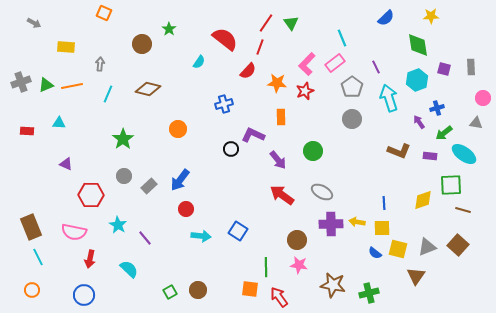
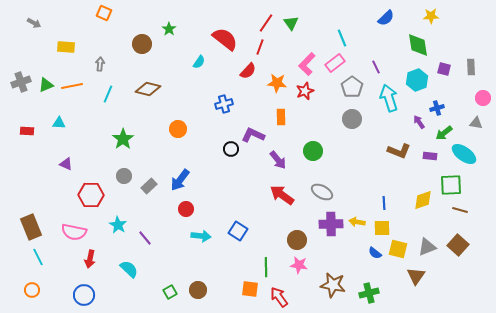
brown line at (463, 210): moved 3 px left
